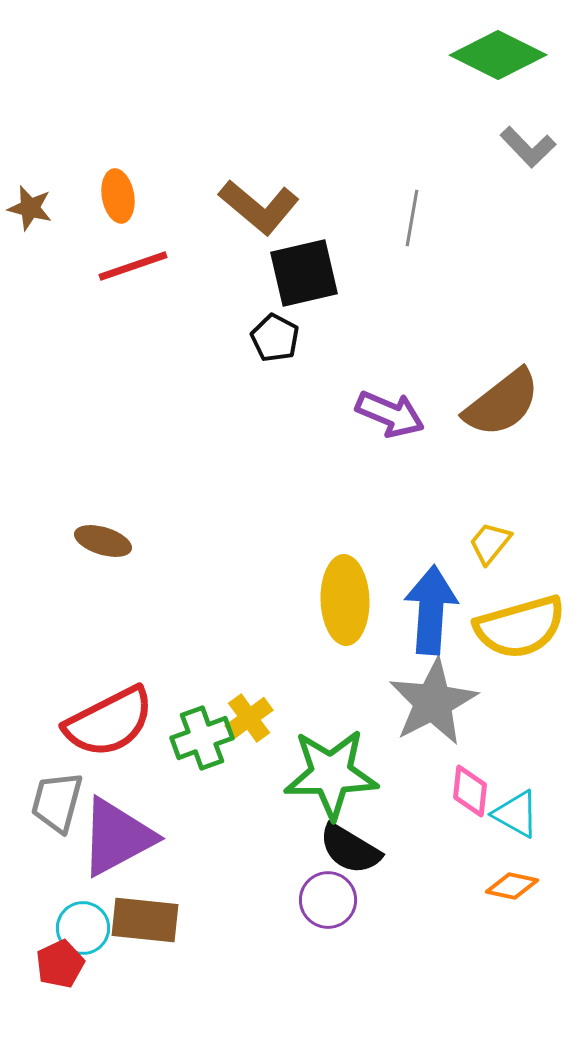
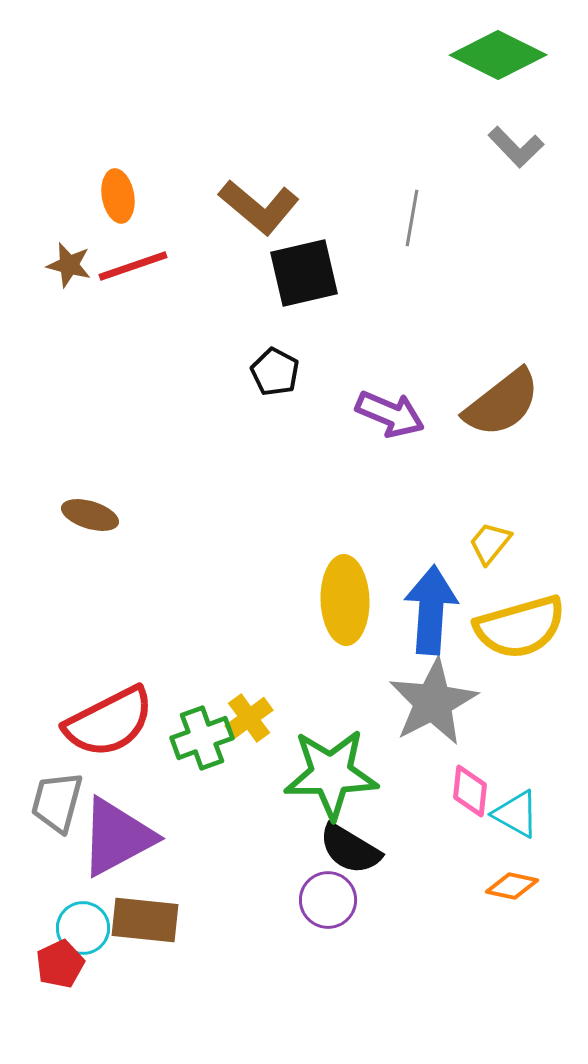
gray L-shape: moved 12 px left
brown star: moved 39 px right, 57 px down
black pentagon: moved 34 px down
brown ellipse: moved 13 px left, 26 px up
